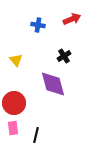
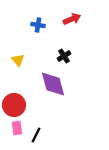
yellow triangle: moved 2 px right
red circle: moved 2 px down
pink rectangle: moved 4 px right
black line: rotated 14 degrees clockwise
